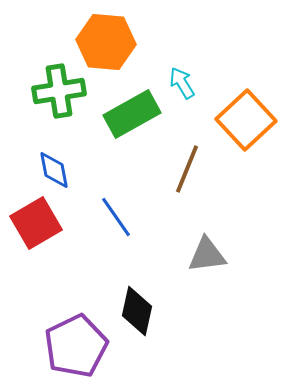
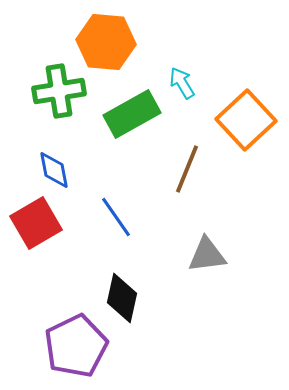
black diamond: moved 15 px left, 13 px up
